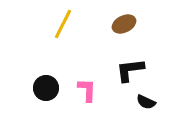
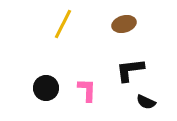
brown ellipse: rotated 10 degrees clockwise
